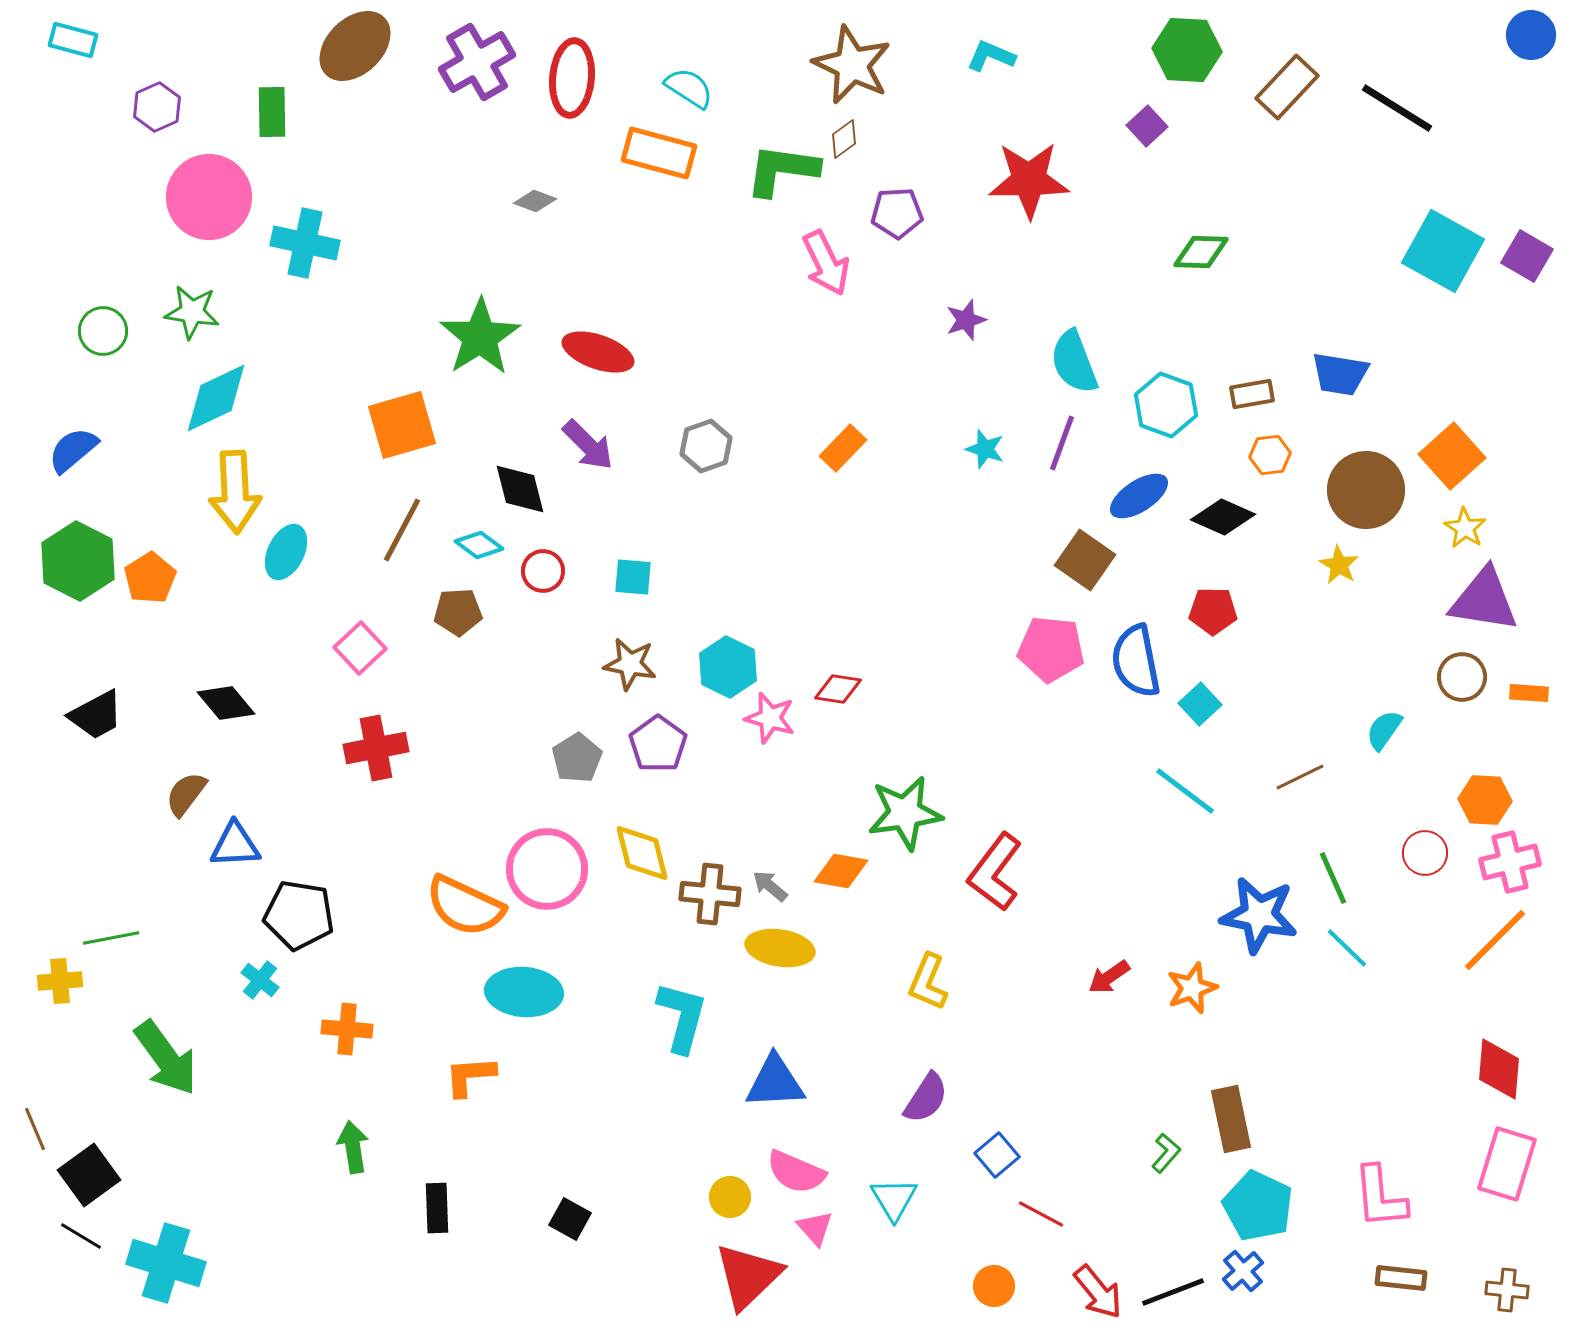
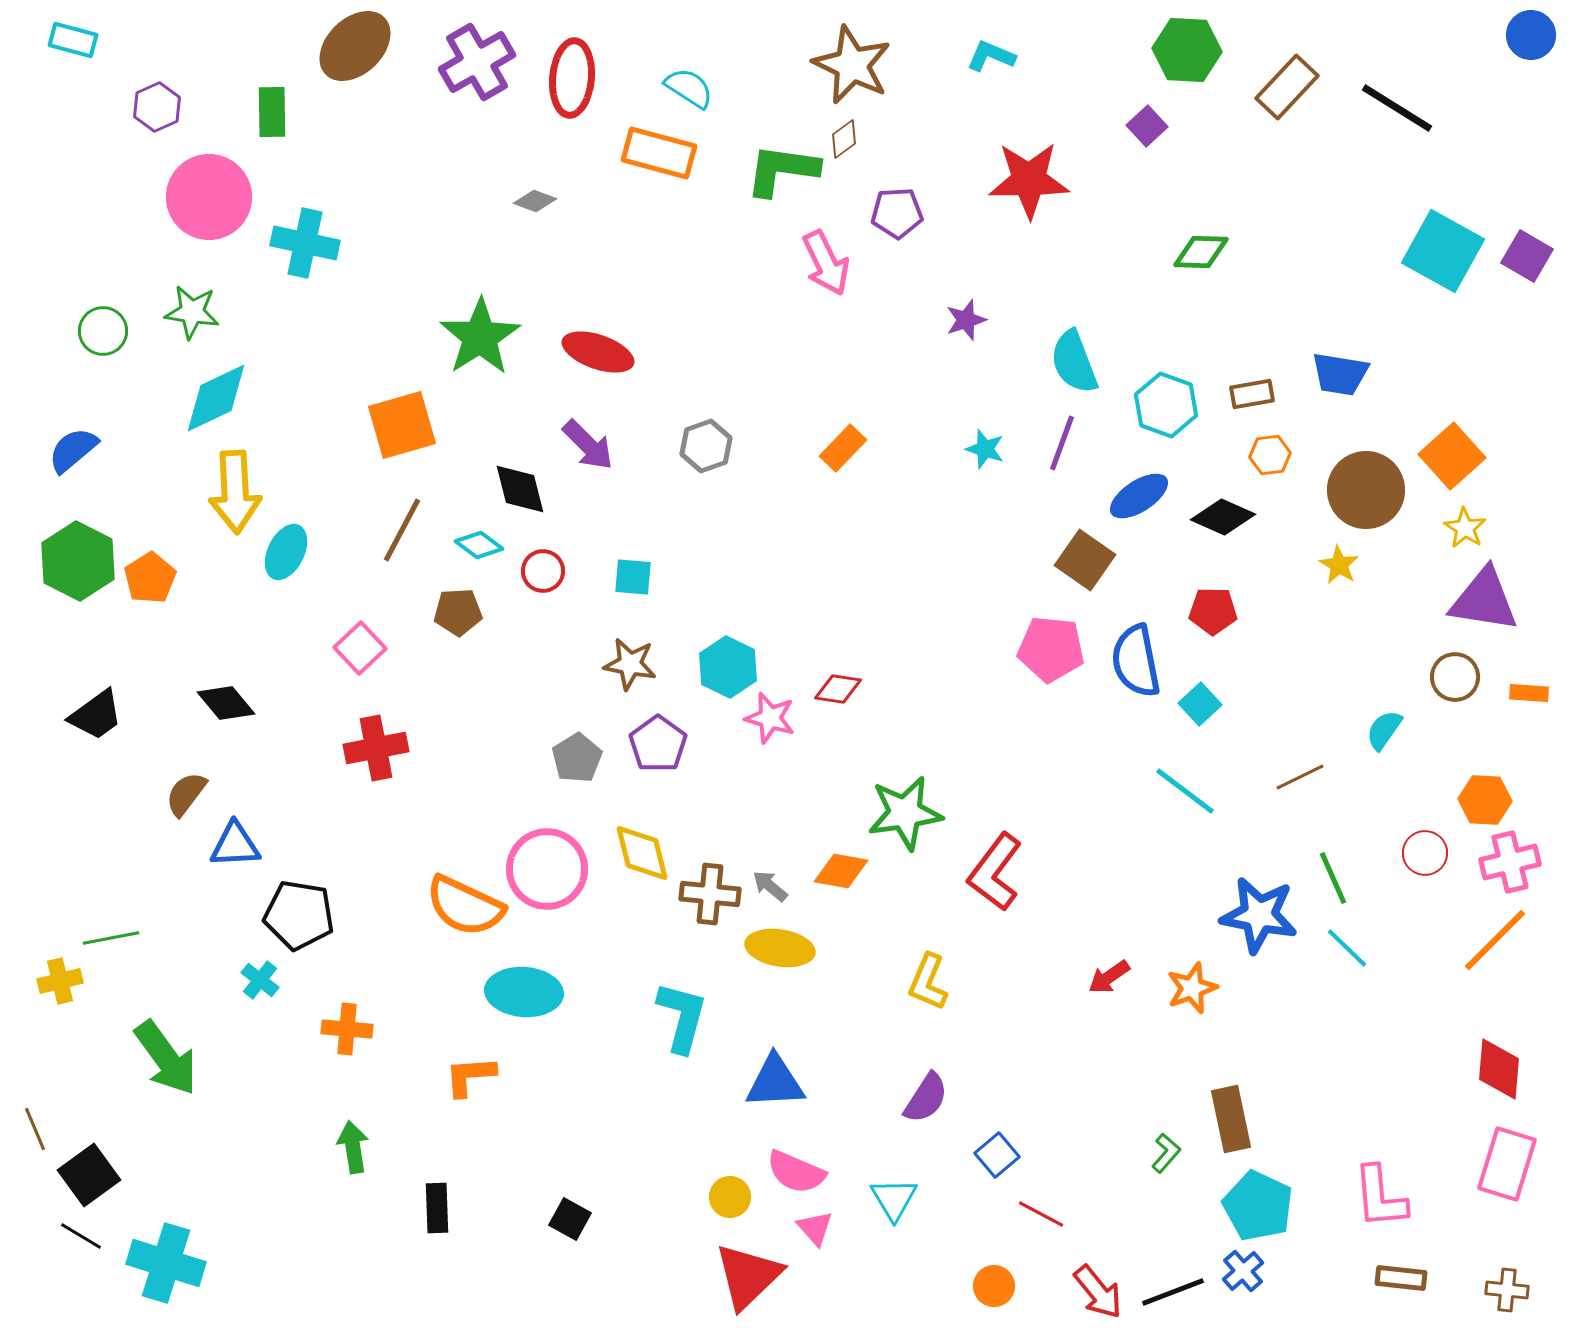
brown circle at (1462, 677): moved 7 px left
black trapezoid at (96, 715): rotated 8 degrees counterclockwise
yellow cross at (60, 981): rotated 9 degrees counterclockwise
